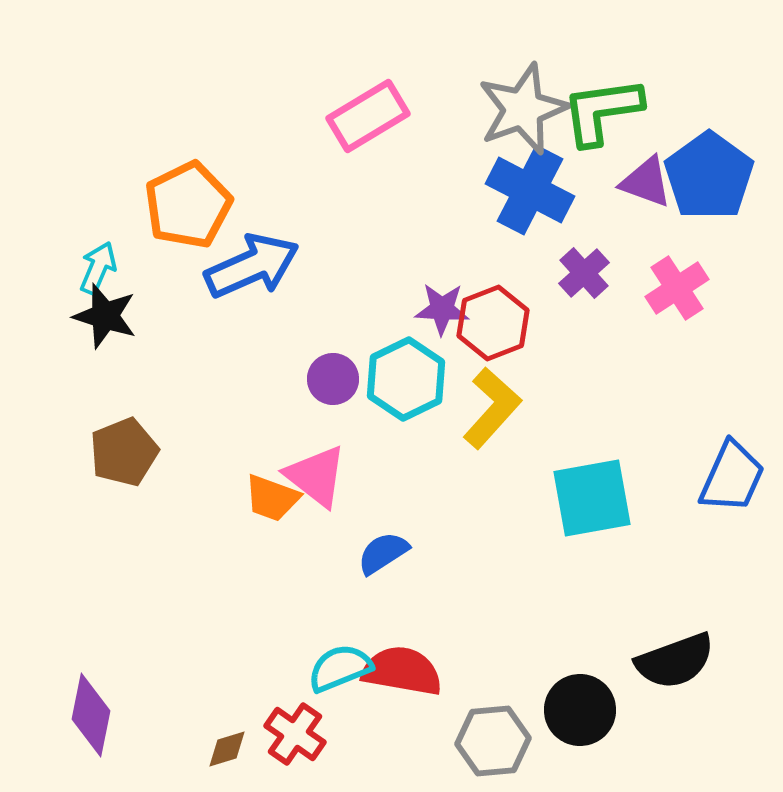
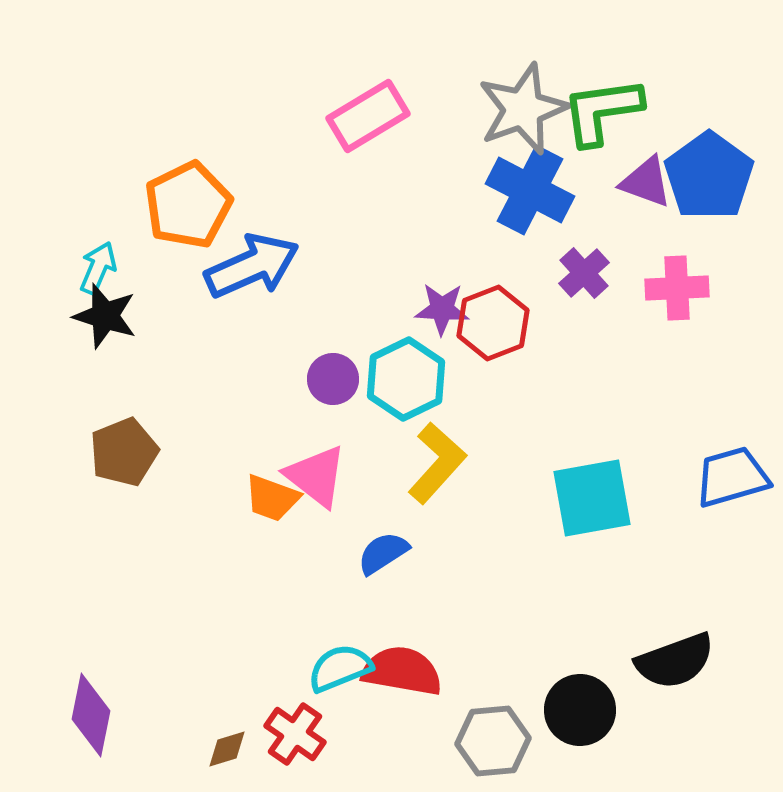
pink cross: rotated 30 degrees clockwise
yellow L-shape: moved 55 px left, 55 px down
blue trapezoid: rotated 130 degrees counterclockwise
